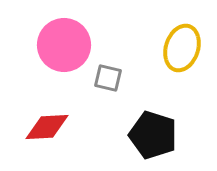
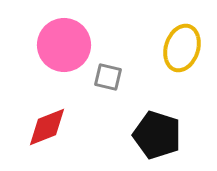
gray square: moved 1 px up
red diamond: rotated 18 degrees counterclockwise
black pentagon: moved 4 px right
